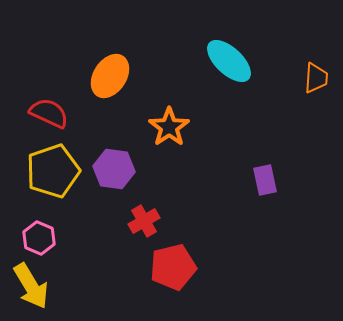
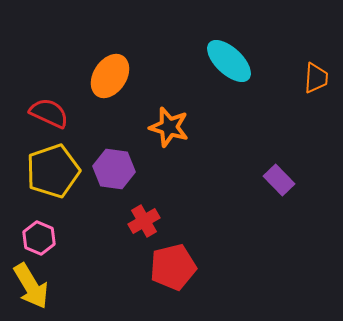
orange star: rotated 21 degrees counterclockwise
purple rectangle: moved 14 px right; rotated 32 degrees counterclockwise
